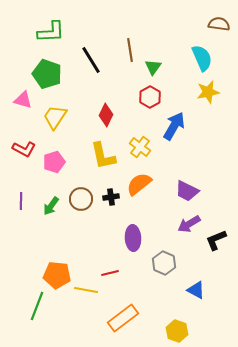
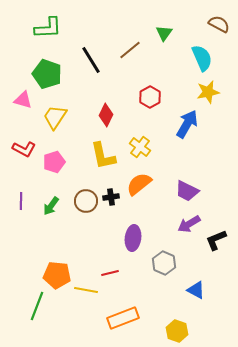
brown semicircle: rotated 20 degrees clockwise
green L-shape: moved 3 px left, 4 px up
brown line: rotated 60 degrees clockwise
green triangle: moved 11 px right, 34 px up
blue arrow: moved 13 px right, 2 px up
brown circle: moved 5 px right, 2 px down
purple ellipse: rotated 10 degrees clockwise
orange rectangle: rotated 16 degrees clockwise
